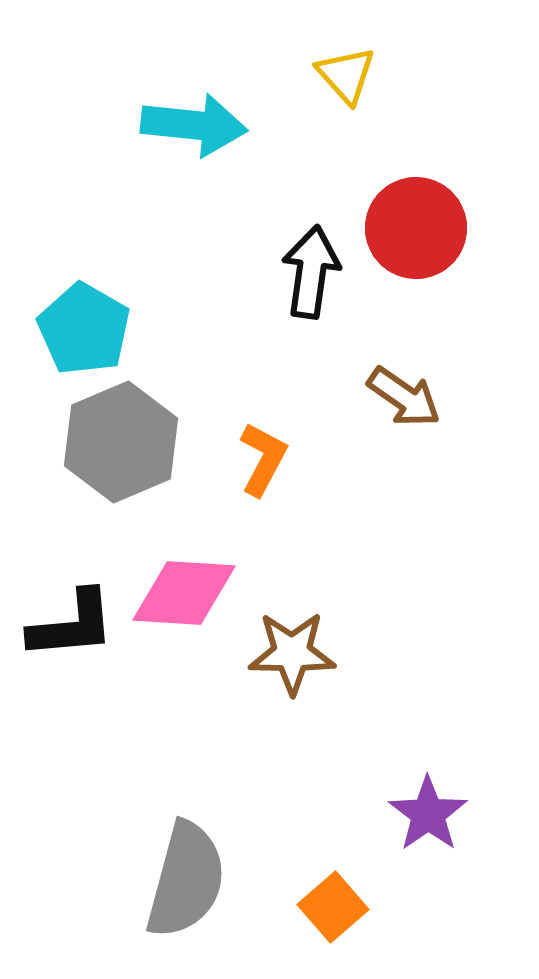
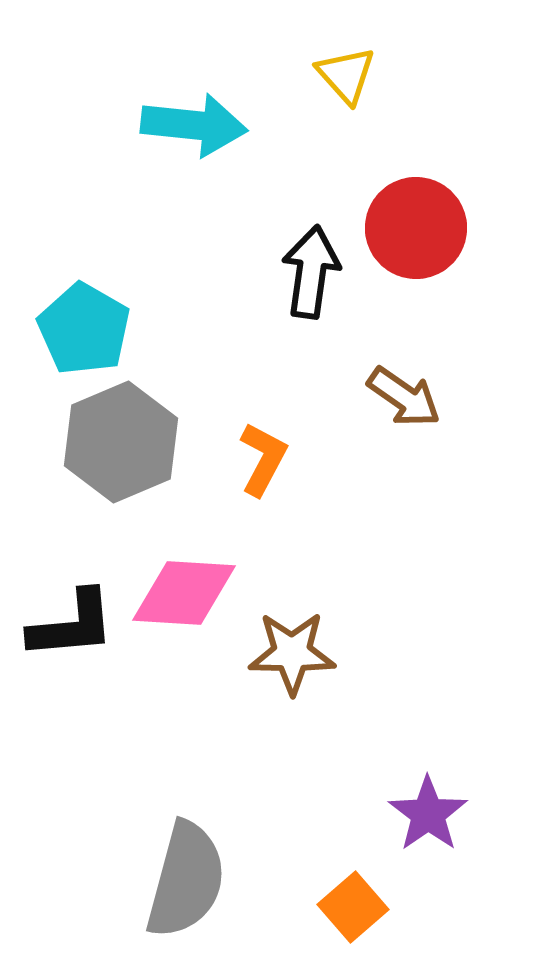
orange square: moved 20 px right
